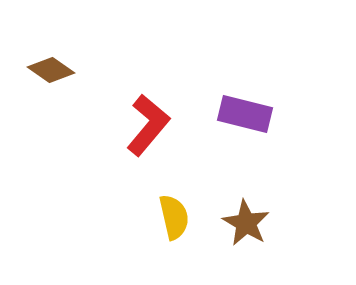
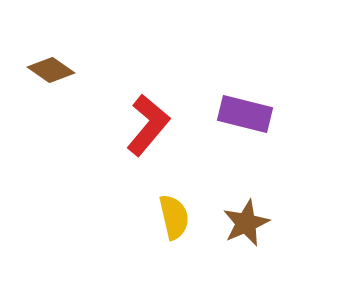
brown star: rotated 18 degrees clockwise
